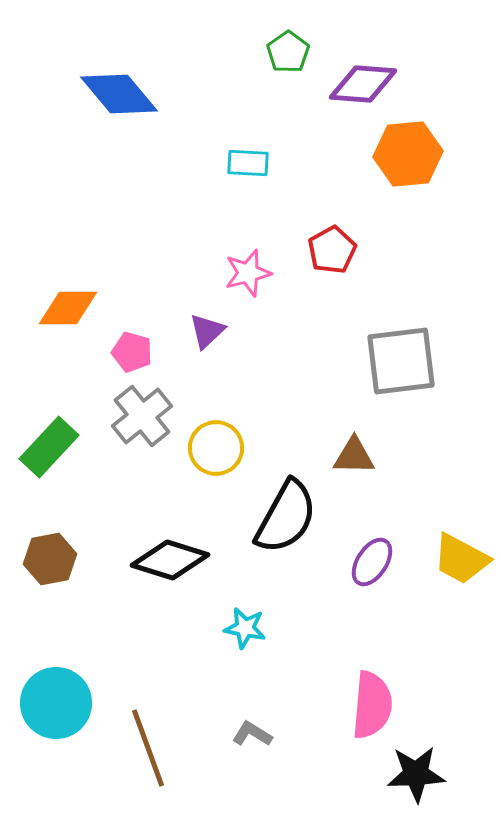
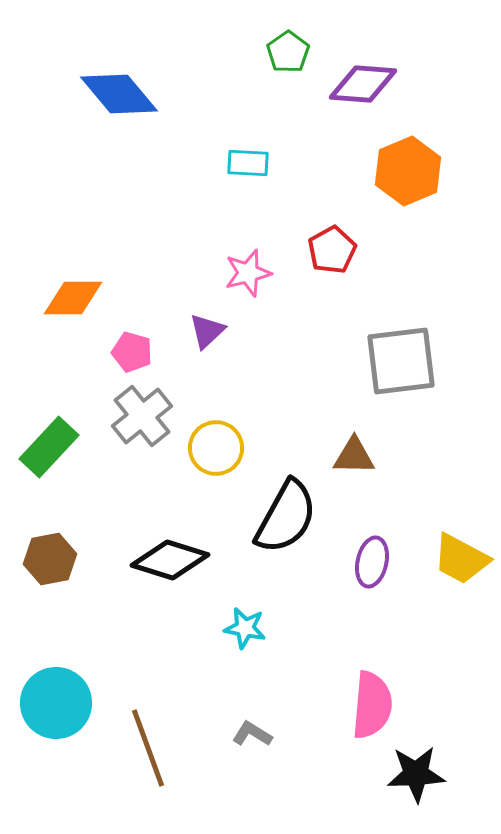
orange hexagon: moved 17 px down; rotated 18 degrees counterclockwise
orange diamond: moved 5 px right, 10 px up
purple ellipse: rotated 21 degrees counterclockwise
